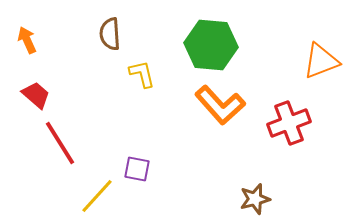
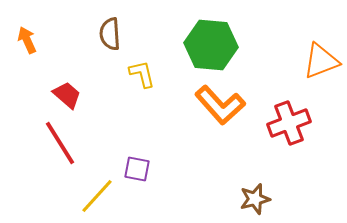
red trapezoid: moved 31 px right
